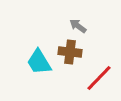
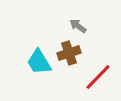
brown cross: moved 1 px left, 1 px down; rotated 25 degrees counterclockwise
red line: moved 1 px left, 1 px up
